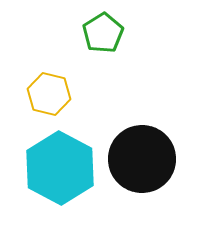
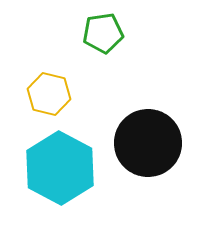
green pentagon: rotated 24 degrees clockwise
black circle: moved 6 px right, 16 px up
